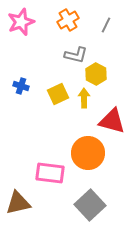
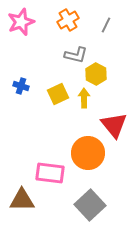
red triangle: moved 2 px right, 4 px down; rotated 36 degrees clockwise
brown triangle: moved 4 px right, 3 px up; rotated 12 degrees clockwise
